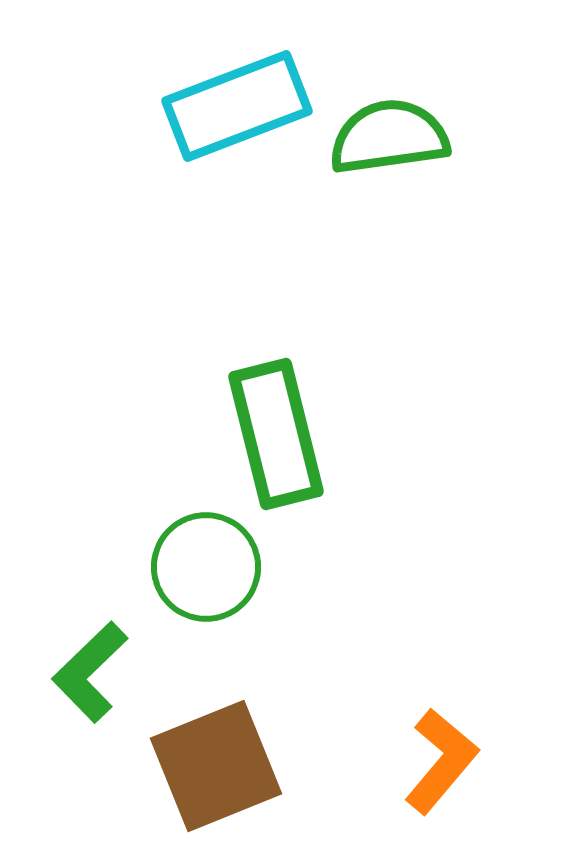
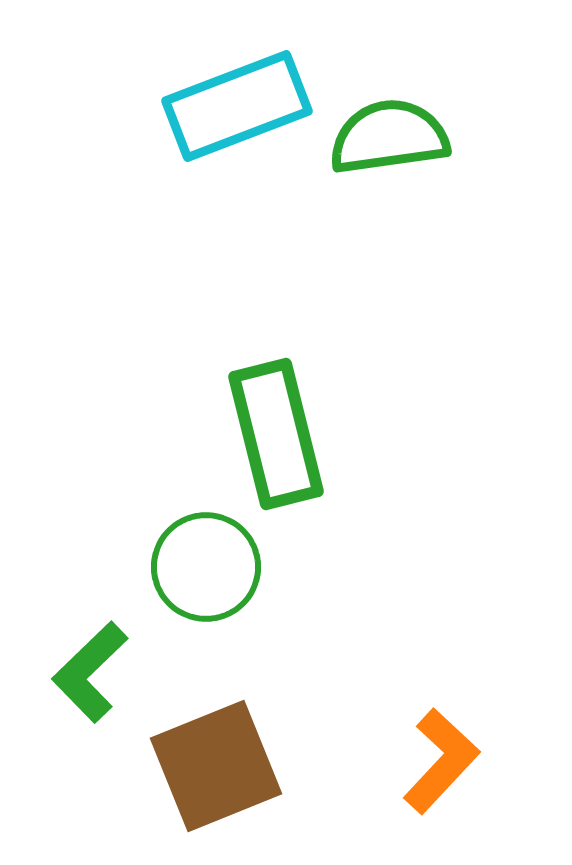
orange L-shape: rotated 3 degrees clockwise
